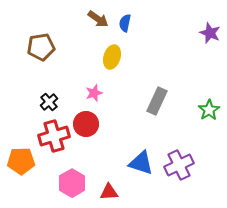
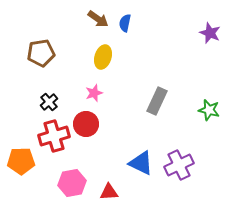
brown pentagon: moved 6 px down
yellow ellipse: moved 9 px left
green star: rotated 25 degrees counterclockwise
blue triangle: rotated 8 degrees clockwise
pink hexagon: rotated 20 degrees clockwise
